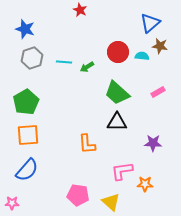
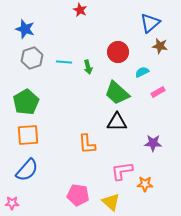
cyan semicircle: moved 16 px down; rotated 32 degrees counterclockwise
green arrow: moved 1 px right; rotated 72 degrees counterclockwise
